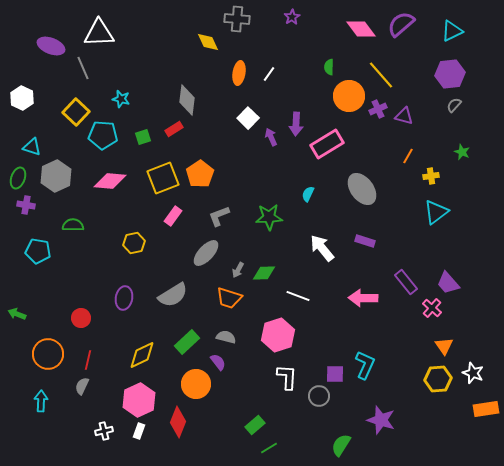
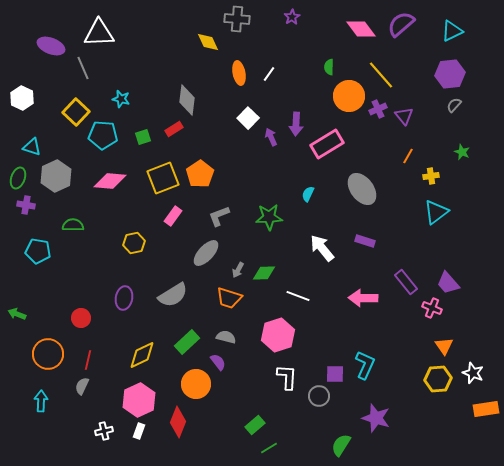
orange ellipse at (239, 73): rotated 20 degrees counterclockwise
purple triangle at (404, 116): rotated 36 degrees clockwise
pink cross at (432, 308): rotated 18 degrees counterclockwise
purple star at (381, 420): moved 5 px left, 2 px up
